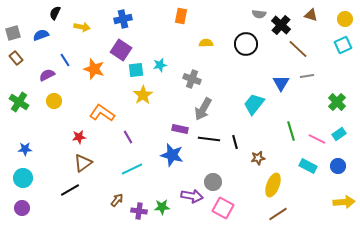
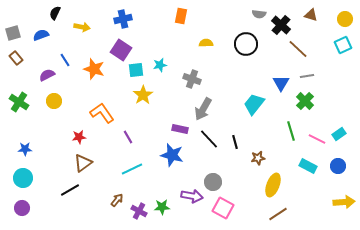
green cross at (337, 102): moved 32 px left, 1 px up
orange L-shape at (102, 113): rotated 20 degrees clockwise
black line at (209, 139): rotated 40 degrees clockwise
purple cross at (139, 211): rotated 21 degrees clockwise
